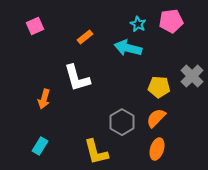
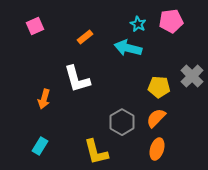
white L-shape: moved 1 px down
